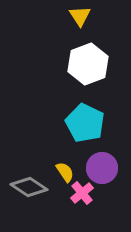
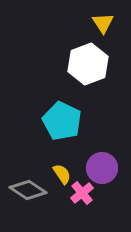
yellow triangle: moved 23 px right, 7 px down
cyan pentagon: moved 23 px left, 2 px up
yellow semicircle: moved 3 px left, 2 px down
gray diamond: moved 1 px left, 3 px down
